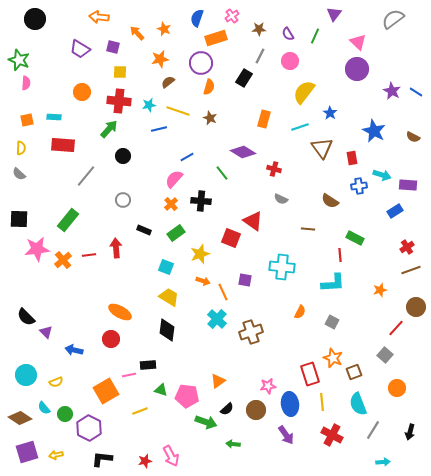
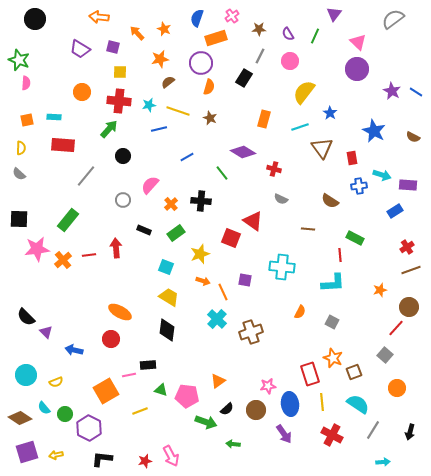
pink semicircle at (174, 179): moved 24 px left, 6 px down
brown circle at (416, 307): moved 7 px left
cyan semicircle at (358, 404): rotated 145 degrees clockwise
purple arrow at (286, 435): moved 2 px left, 1 px up
